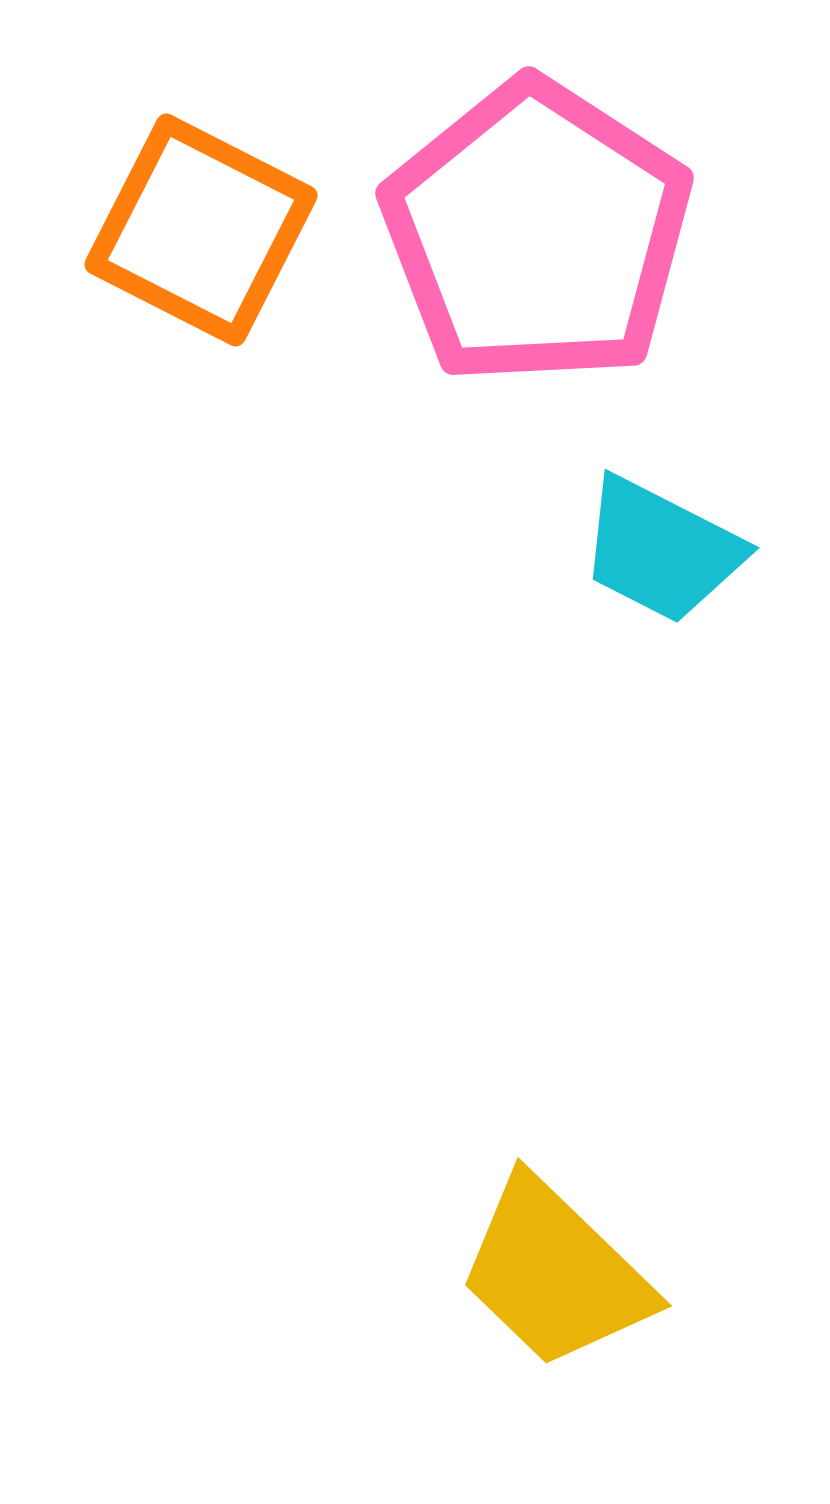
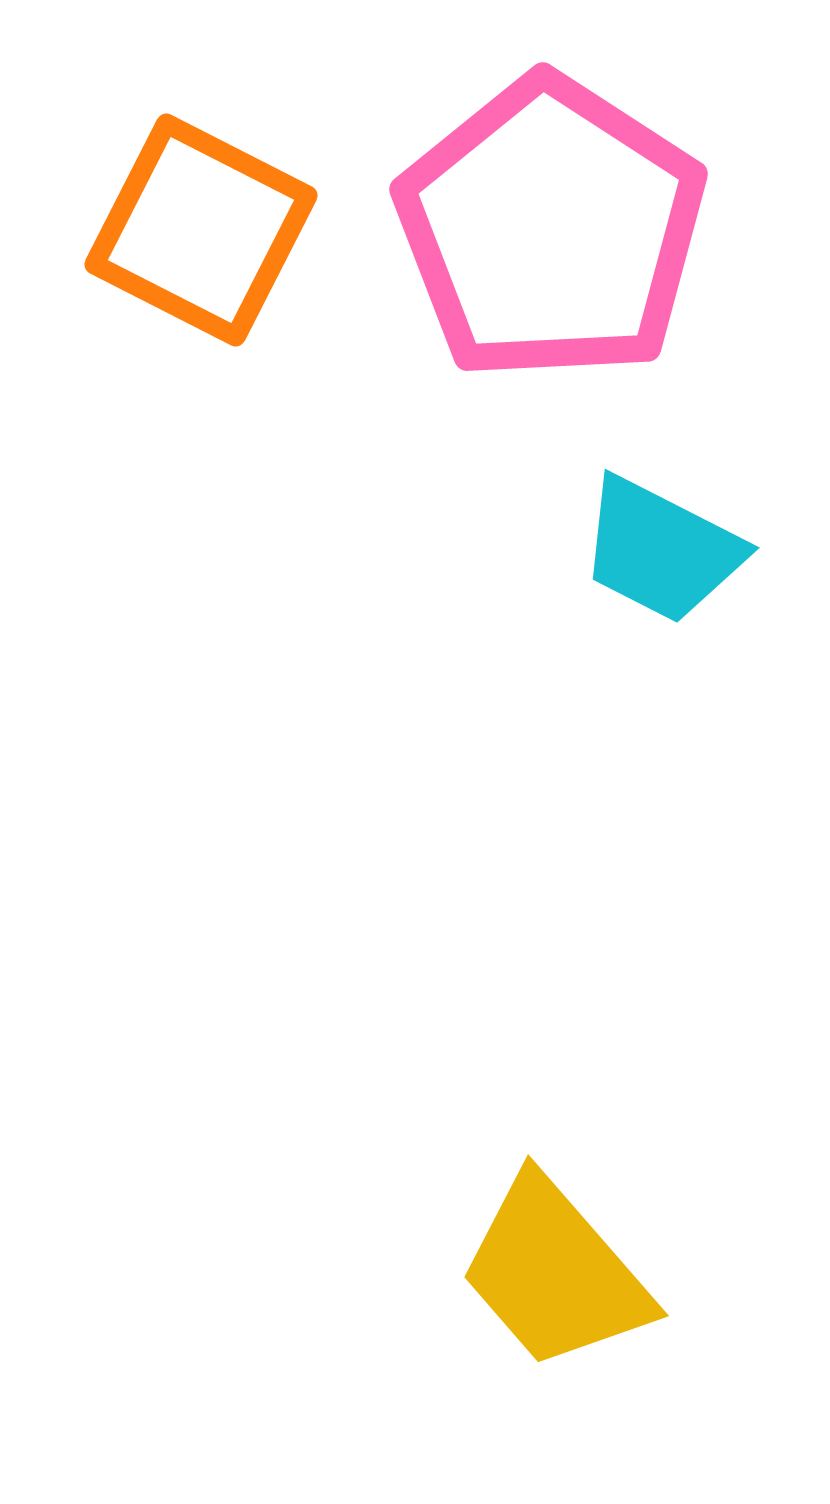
pink pentagon: moved 14 px right, 4 px up
yellow trapezoid: rotated 5 degrees clockwise
